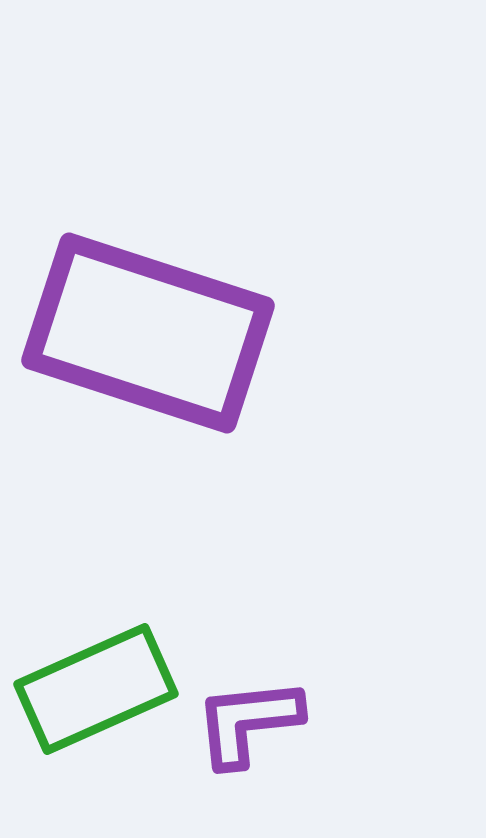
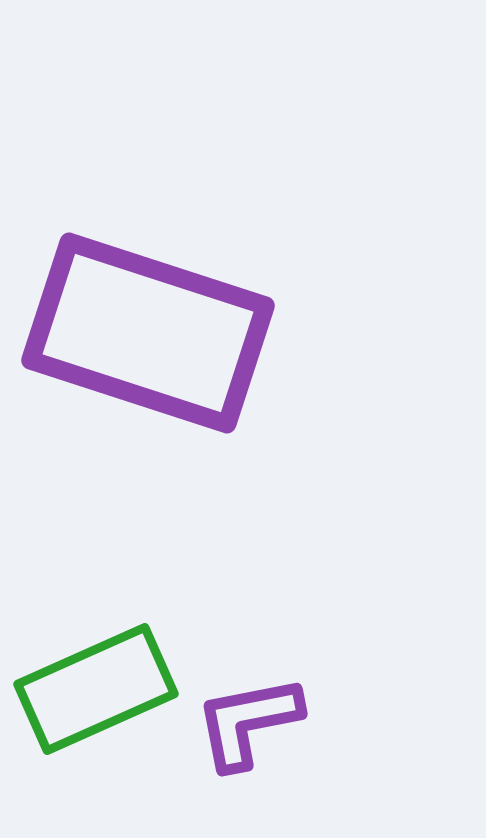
purple L-shape: rotated 5 degrees counterclockwise
